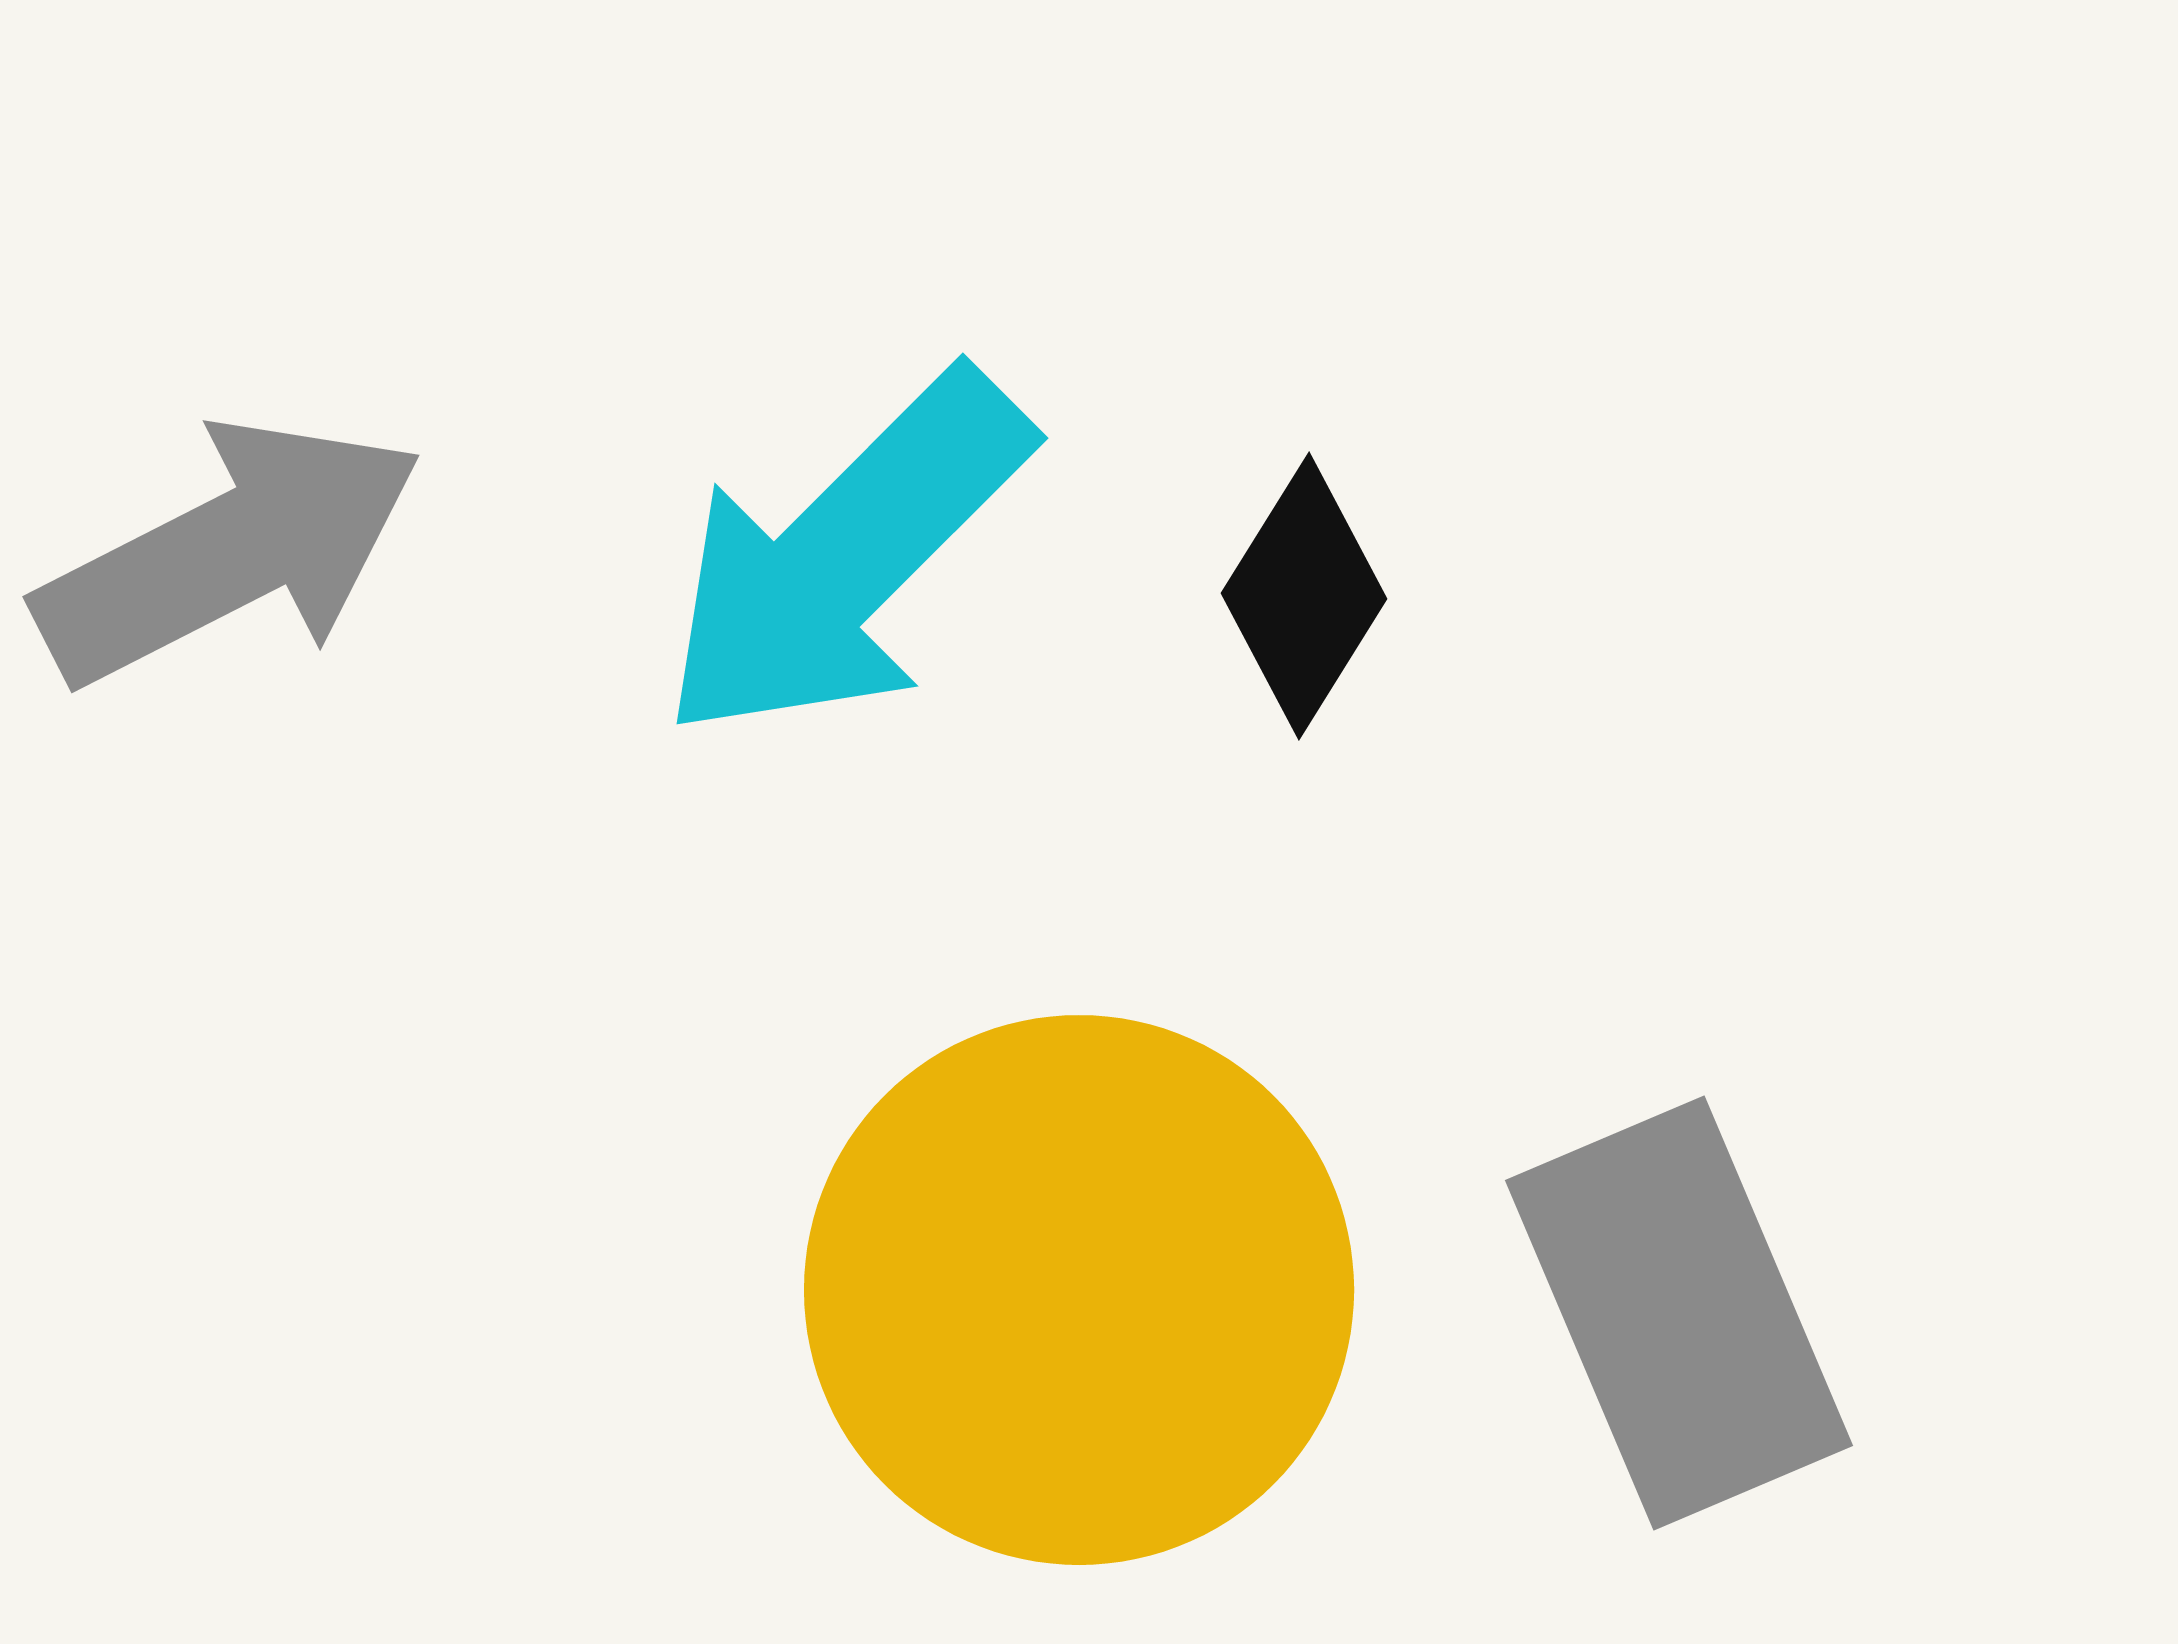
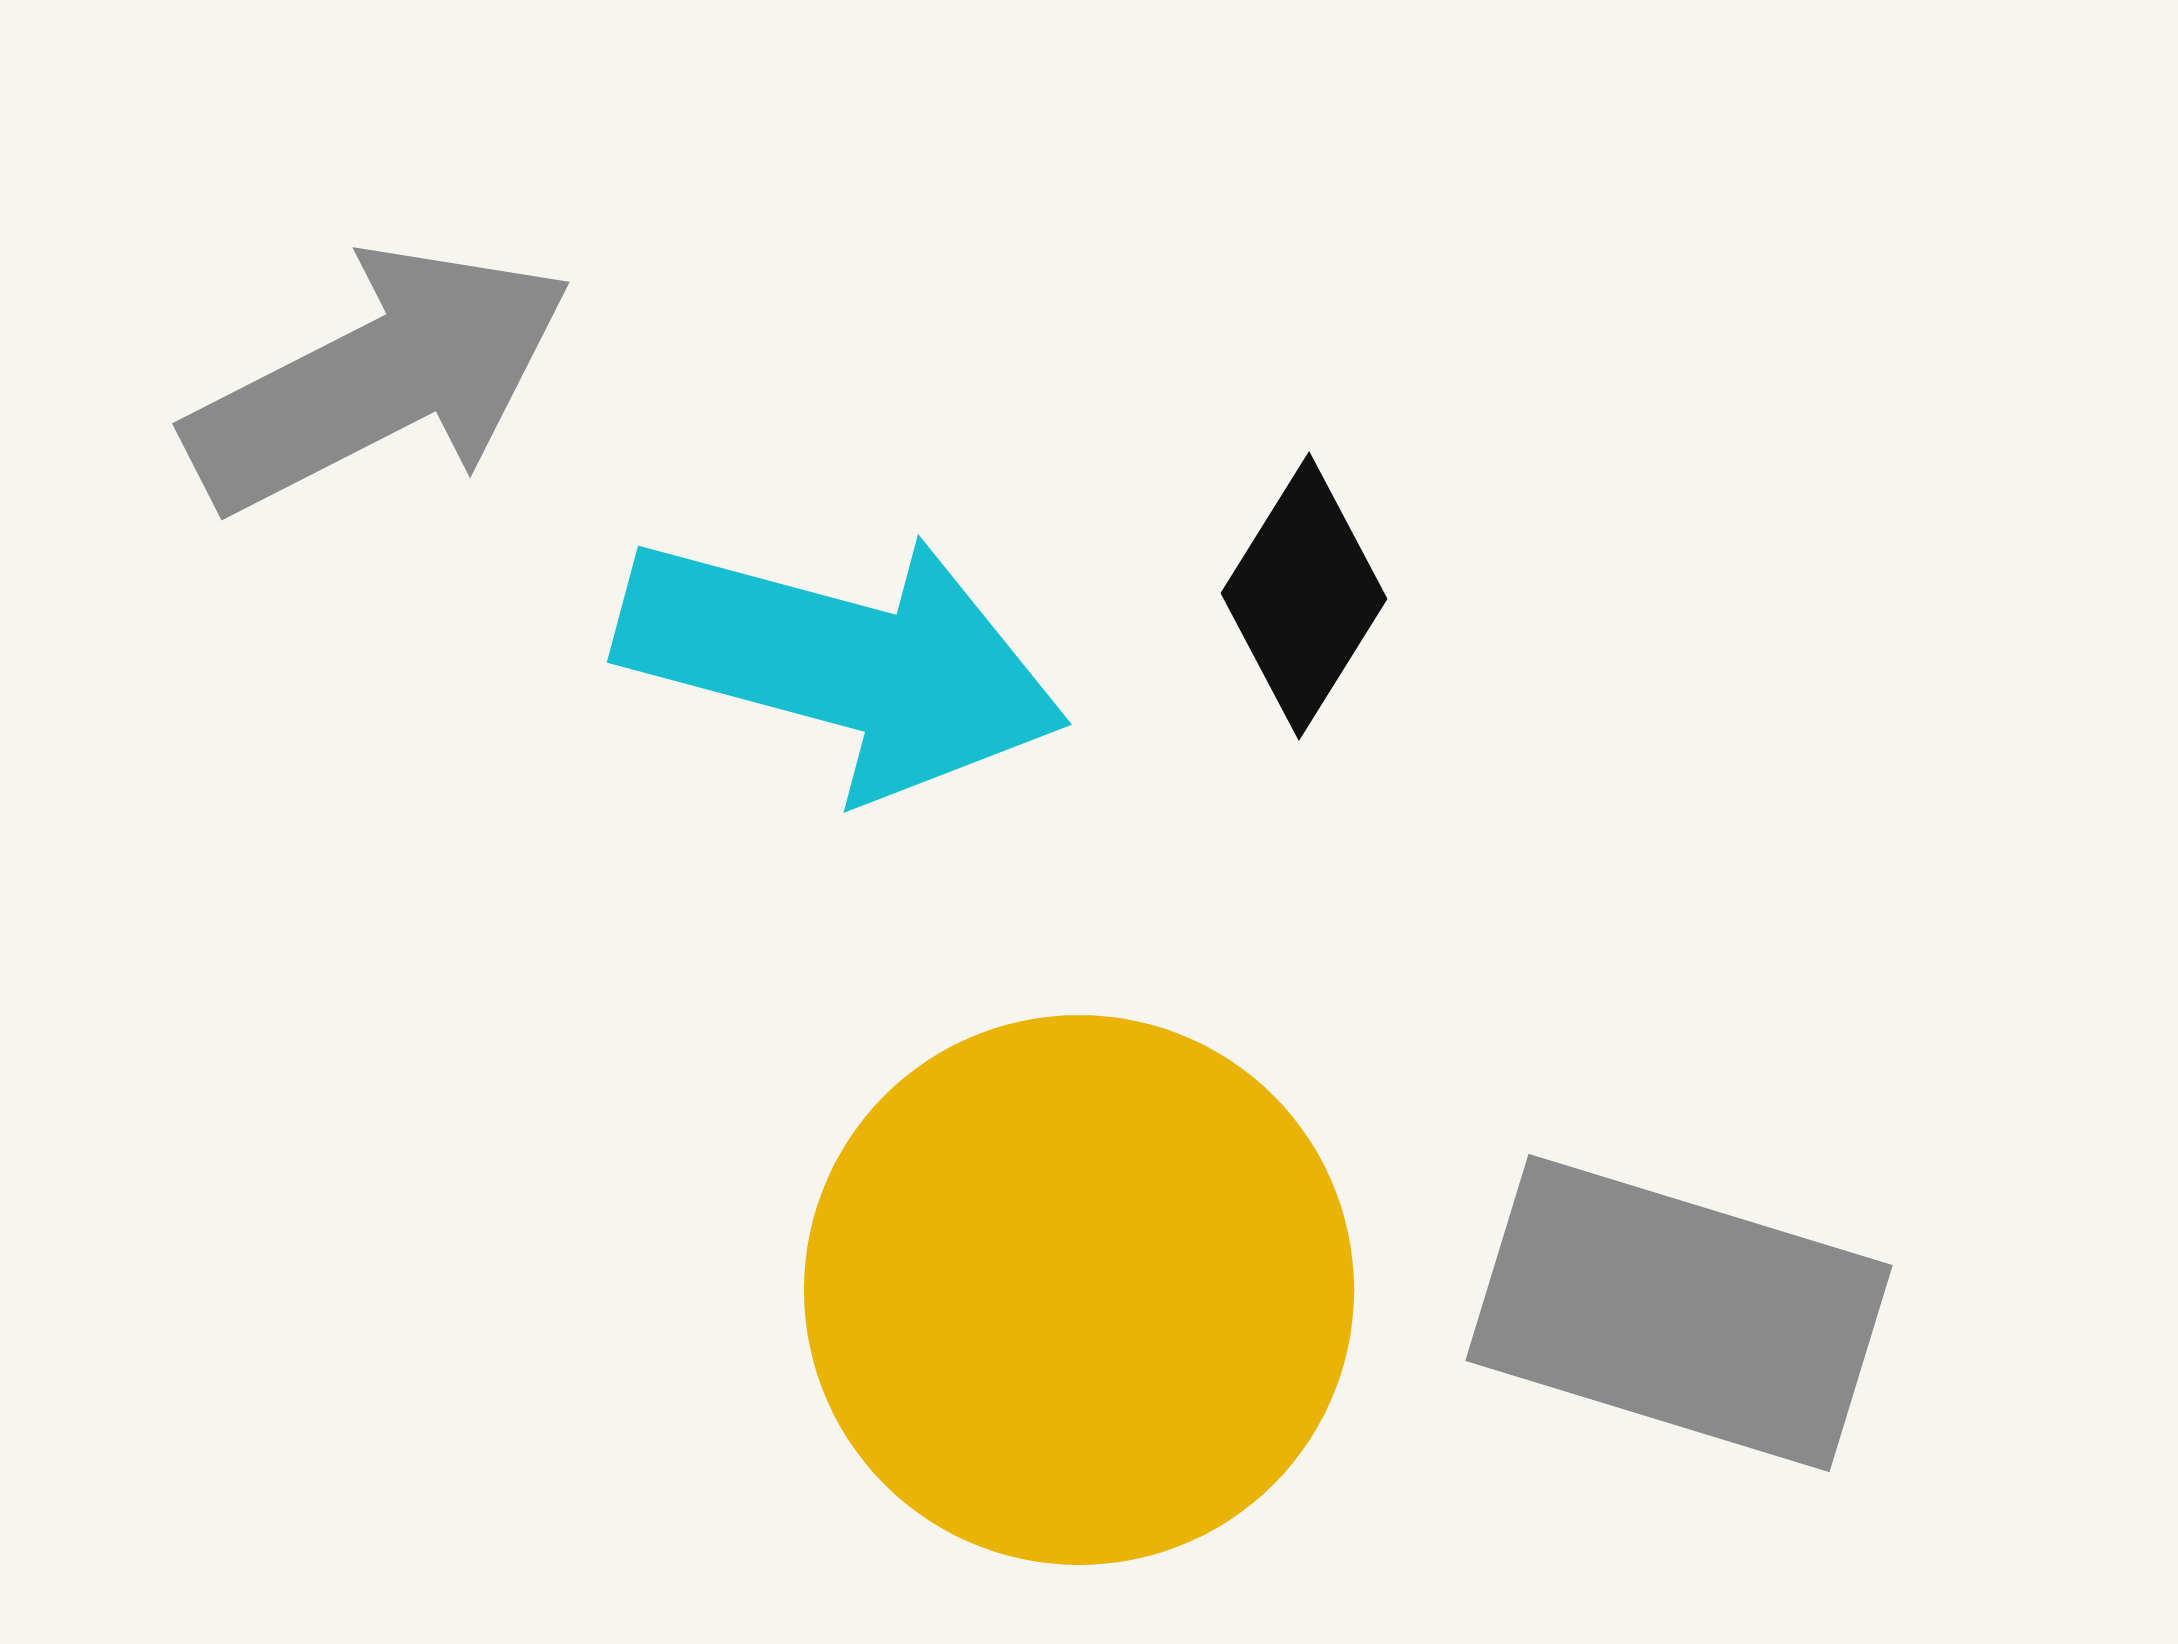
gray arrow: moved 150 px right, 173 px up
cyan arrow: moved 3 px left, 107 px down; rotated 120 degrees counterclockwise
gray rectangle: rotated 50 degrees counterclockwise
